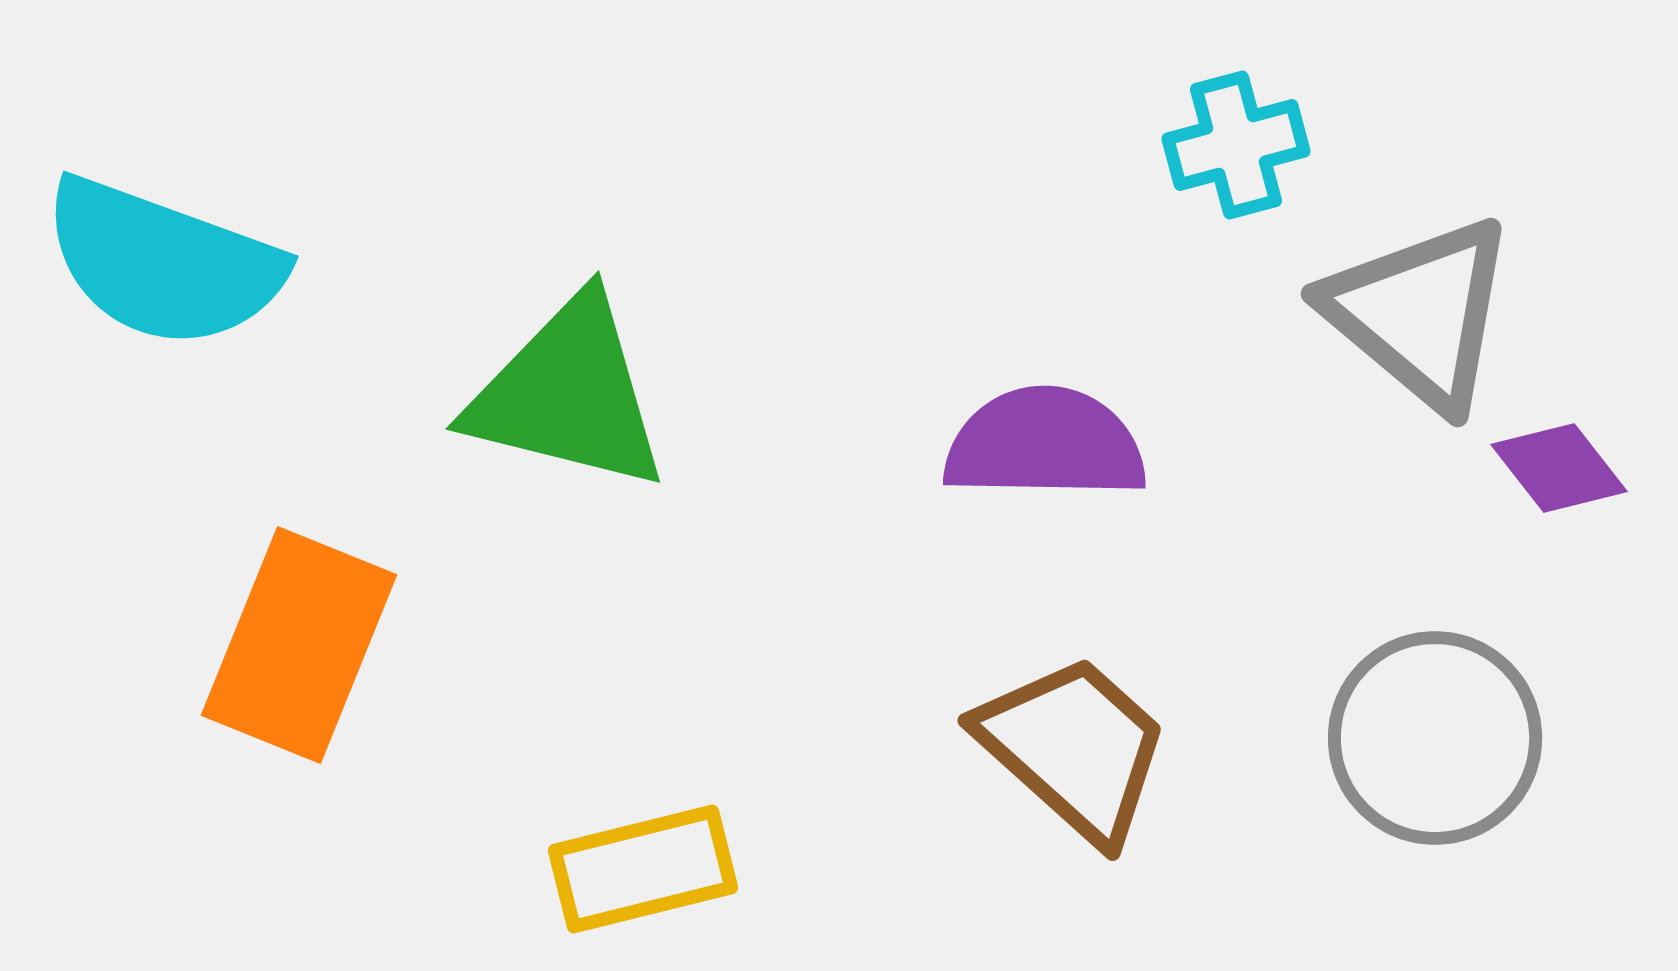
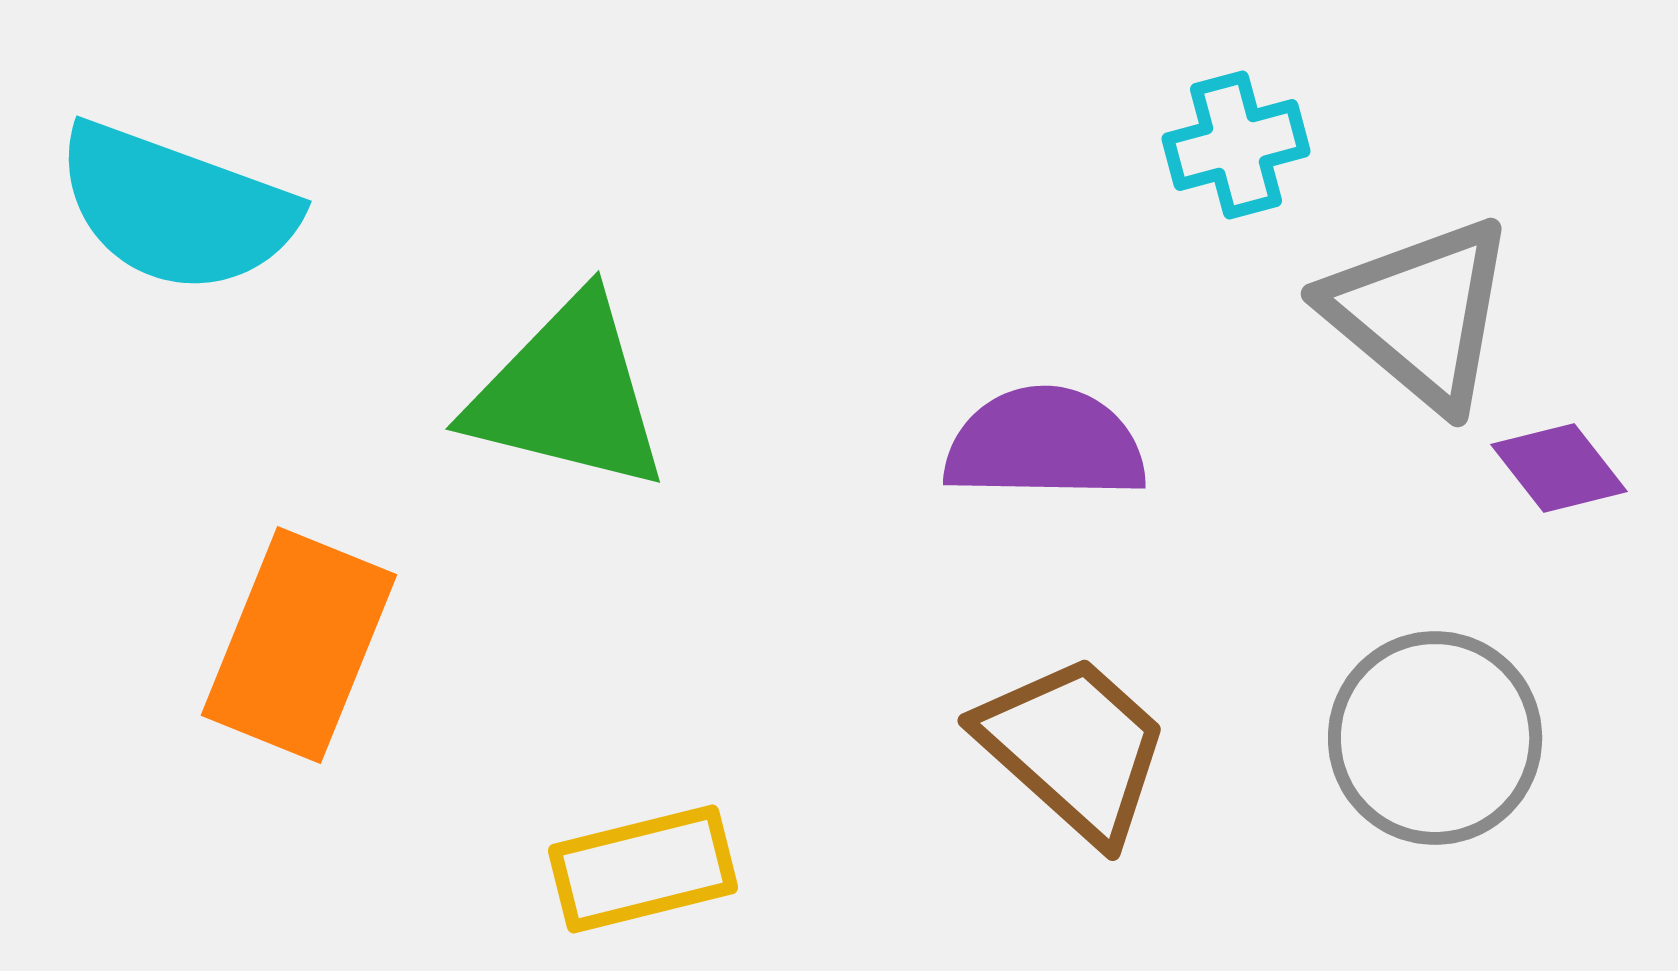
cyan semicircle: moved 13 px right, 55 px up
